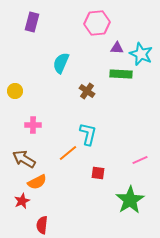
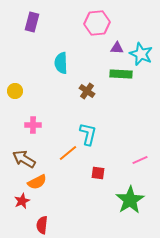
cyan semicircle: rotated 25 degrees counterclockwise
